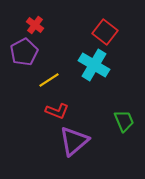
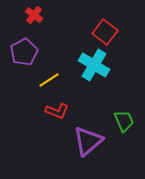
red cross: moved 1 px left, 10 px up
purple triangle: moved 14 px right
